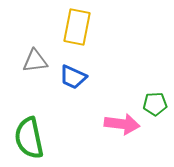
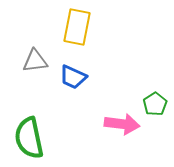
green pentagon: rotated 30 degrees counterclockwise
